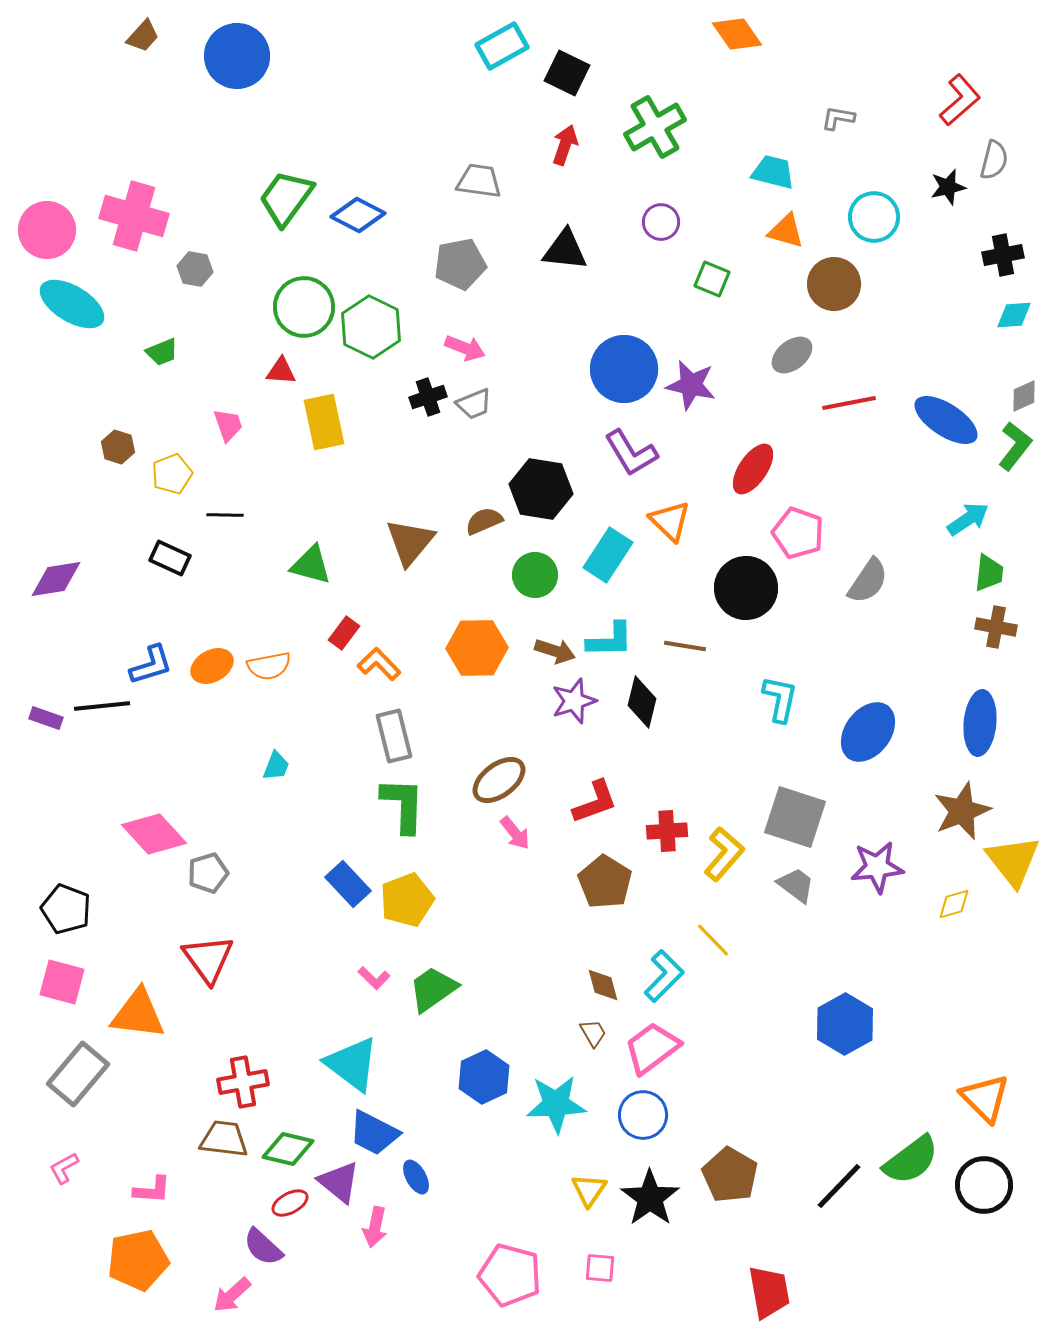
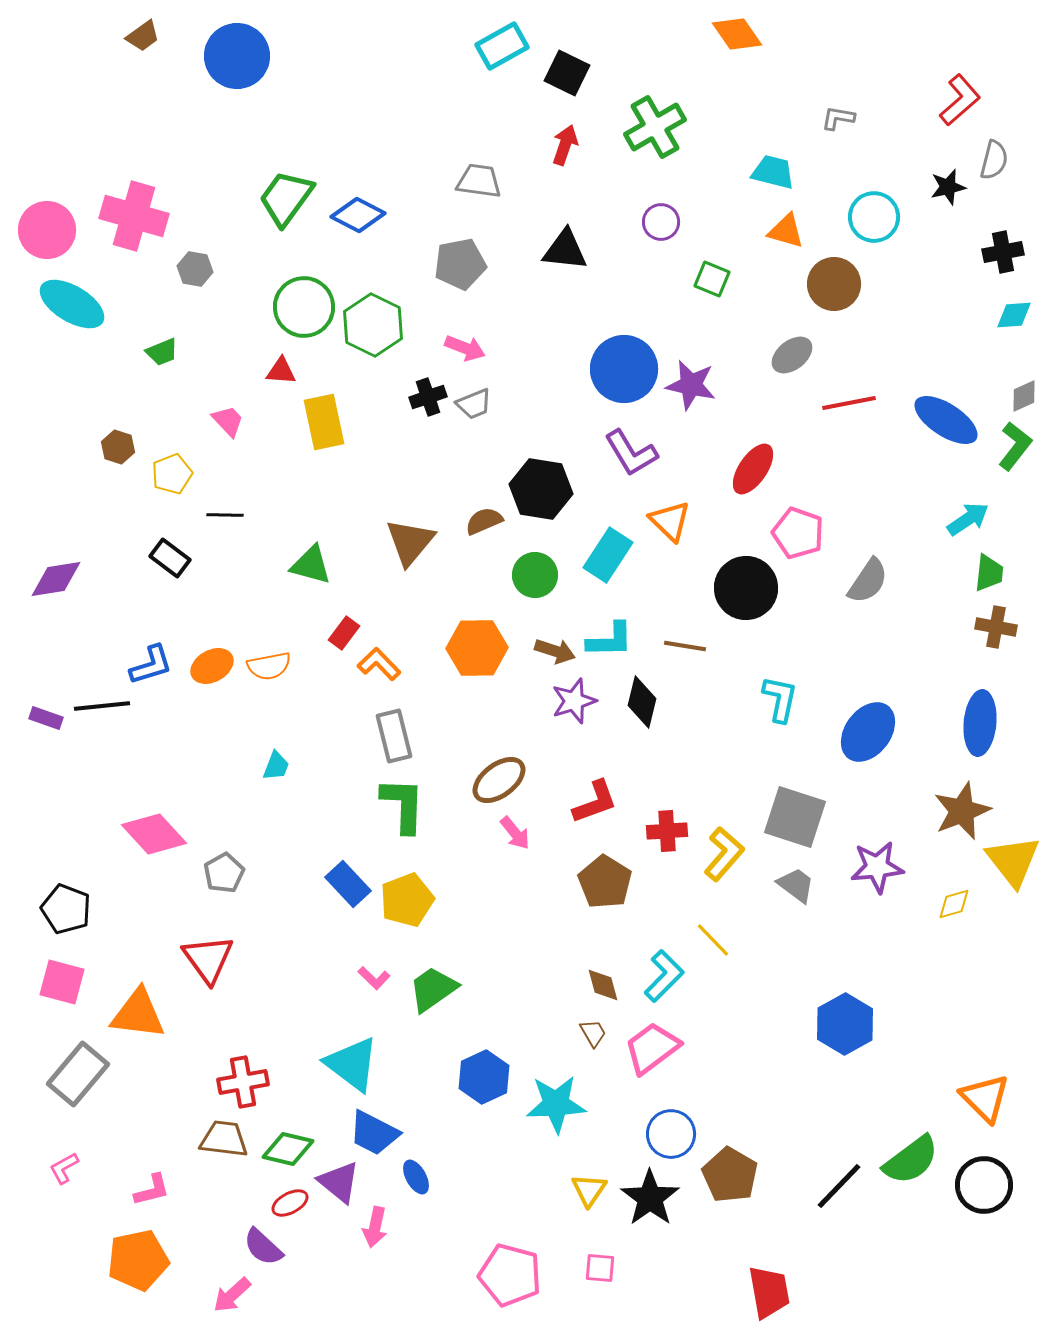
brown trapezoid at (143, 36): rotated 12 degrees clockwise
black cross at (1003, 255): moved 3 px up
green hexagon at (371, 327): moved 2 px right, 2 px up
pink trapezoid at (228, 425): moved 4 px up; rotated 24 degrees counterclockwise
black rectangle at (170, 558): rotated 12 degrees clockwise
gray pentagon at (208, 873): moved 16 px right; rotated 12 degrees counterclockwise
blue circle at (643, 1115): moved 28 px right, 19 px down
pink L-shape at (152, 1190): rotated 18 degrees counterclockwise
